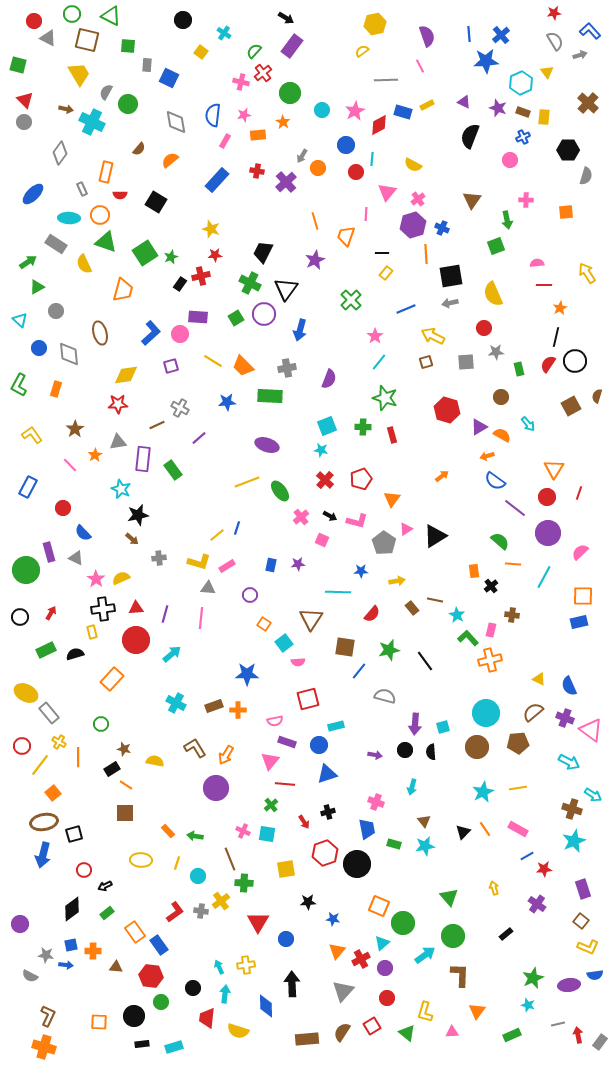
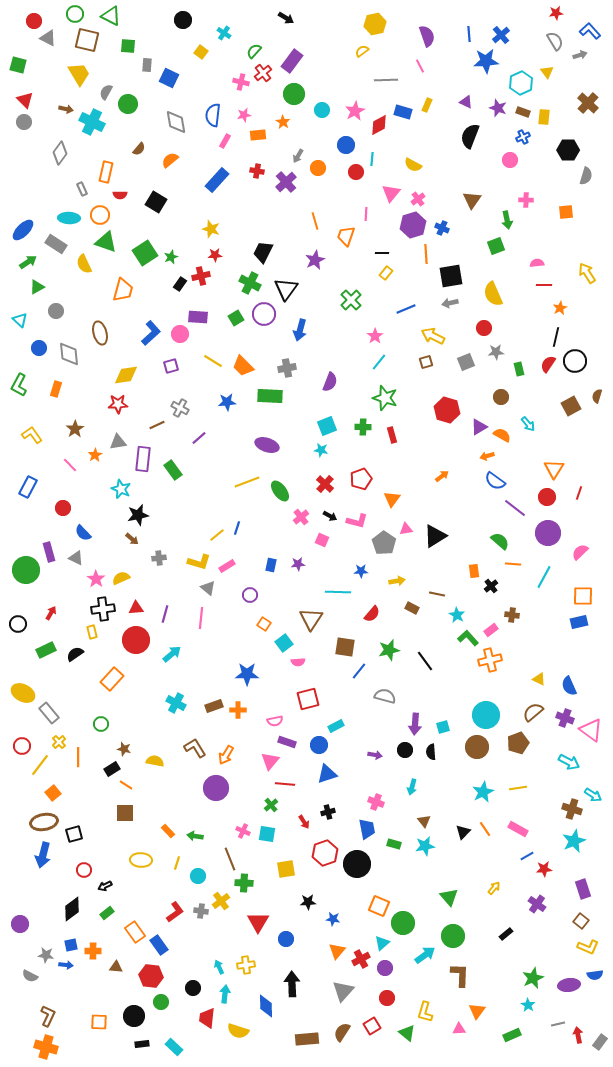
red star at (554, 13): moved 2 px right
green circle at (72, 14): moved 3 px right
purple rectangle at (292, 46): moved 15 px down
green circle at (290, 93): moved 4 px right, 1 px down
purple triangle at (464, 102): moved 2 px right
yellow rectangle at (427, 105): rotated 40 degrees counterclockwise
gray arrow at (302, 156): moved 4 px left
pink triangle at (387, 192): moved 4 px right, 1 px down
blue ellipse at (33, 194): moved 10 px left, 36 px down
gray square at (466, 362): rotated 18 degrees counterclockwise
purple semicircle at (329, 379): moved 1 px right, 3 px down
red cross at (325, 480): moved 4 px down
pink triangle at (406, 529): rotated 24 degrees clockwise
gray triangle at (208, 588): rotated 35 degrees clockwise
brown line at (435, 600): moved 2 px right, 6 px up
brown rectangle at (412, 608): rotated 24 degrees counterclockwise
black circle at (20, 617): moved 2 px left, 7 px down
pink rectangle at (491, 630): rotated 40 degrees clockwise
black semicircle at (75, 654): rotated 18 degrees counterclockwise
yellow ellipse at (26, 693): moved 3 px left
cyan circle at (486, 713): moved 2 px down
cyan rectangle at (336, 726): rotated 14 degrees counterclockwise
yellow cross at (59, 742): rotated 16 degrees clockwise
brown pentagon at (518, 743): rotated 15 degrees counterclockwise
yellow arrow at (494, 888): rotated 56 degrees clockwise
cyan star at (528, 1005): rotated 16 degrees clockwise
pink triangle at (452, 1032): moved 7 px right, 3 px up
orange cross at (44, 1047): moved 2 px right
cyan rectangle at (174, 1047): rotated 60 degrees clockwise
